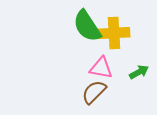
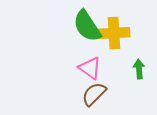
pink triangle: moved 11 px left; rotated 25 degrees clockwise
green arrow: moved 3 px up; rotated 66 degrees counterclockwise
brown semicircle: moved 2 px down
